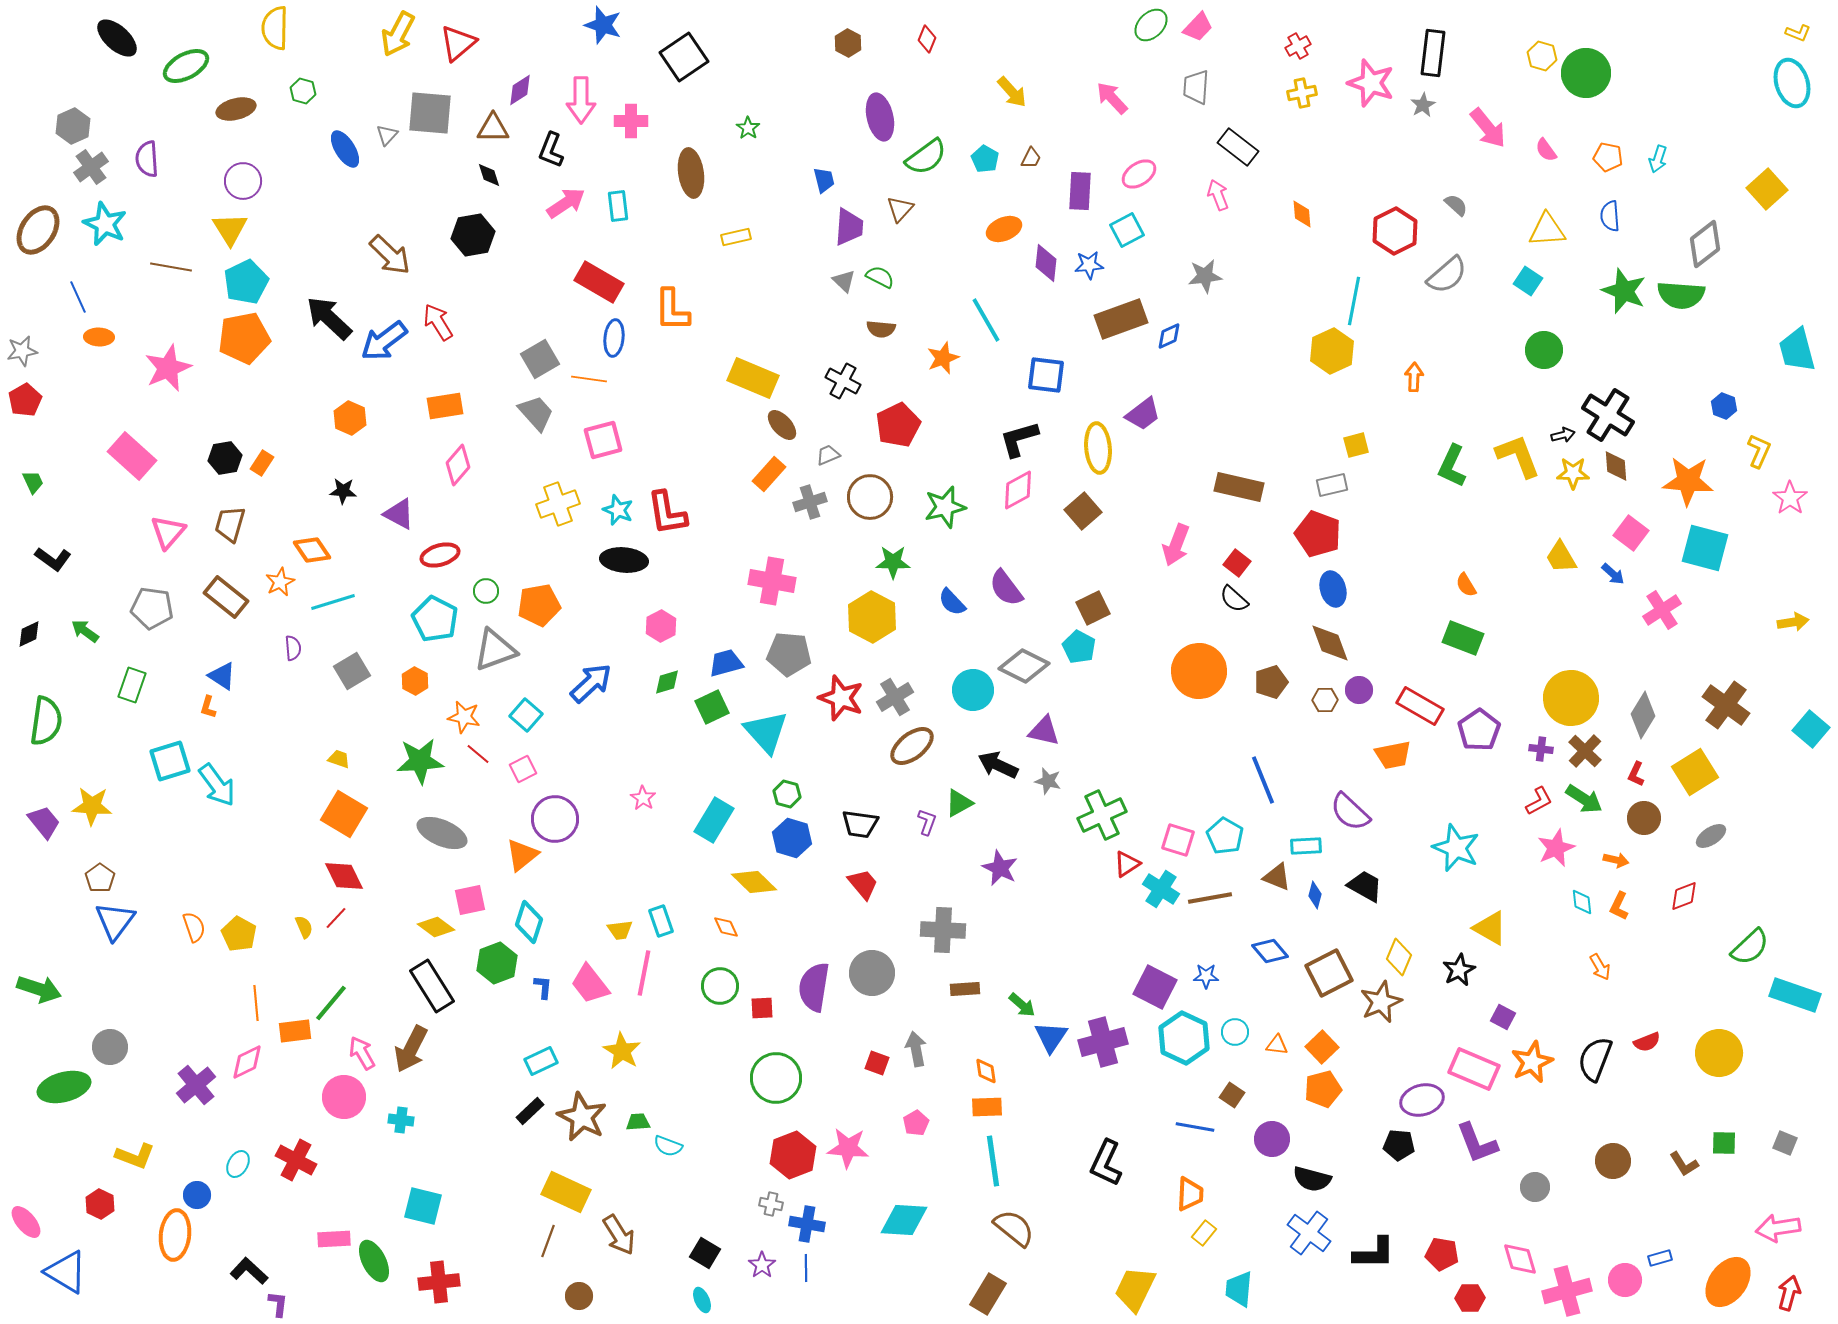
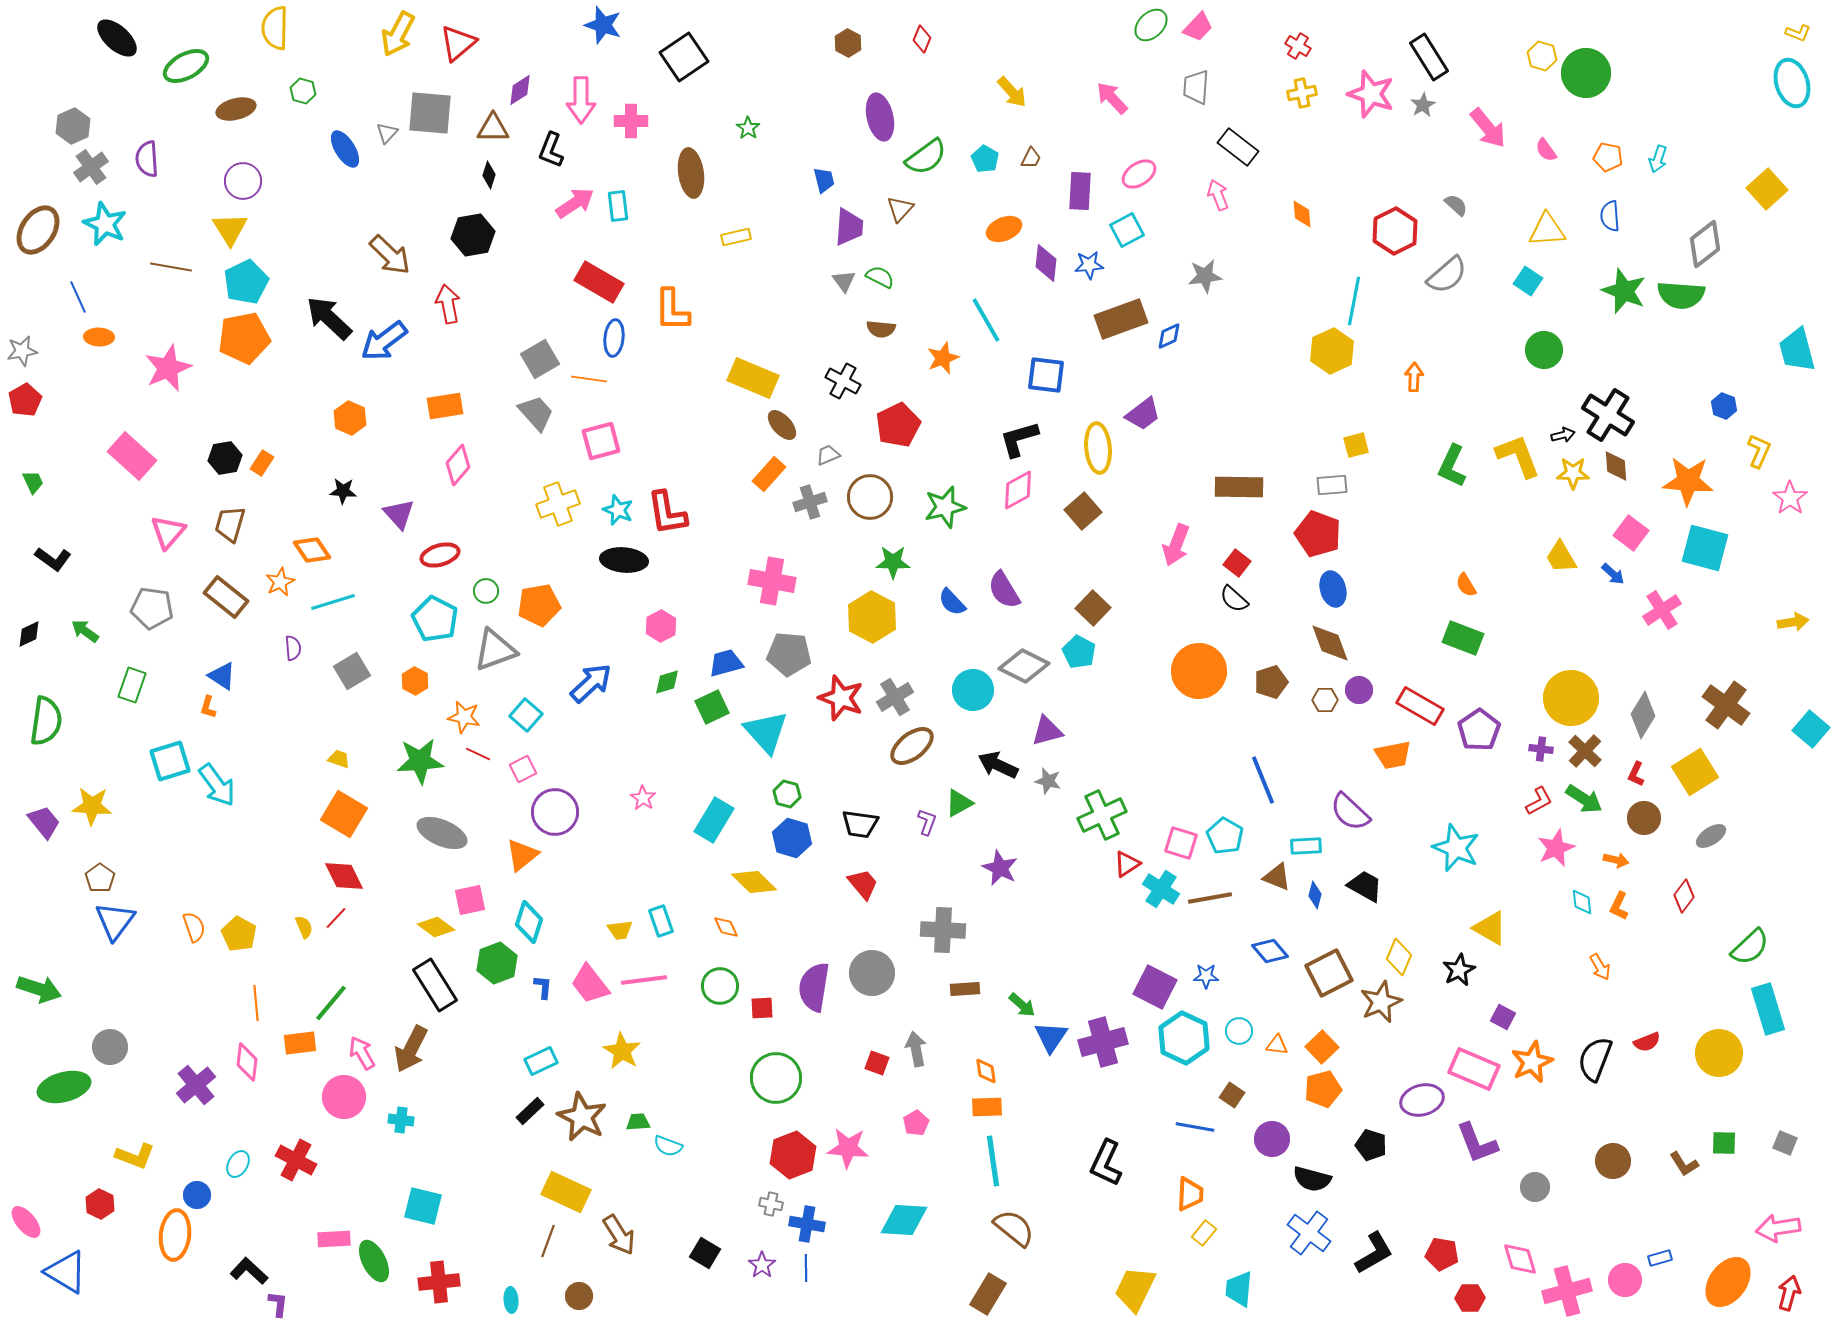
red diamond at (927, 39): moved 5 px left
red cross at (1298, 46): rotated 30 degrees counterclockwise
black rectangle at (1433, 53): moved 4 px left, 4 px down; rotated 39 degrees counterclockwise
pink star at (1371, 83): moved 11 px down
gray triangle at (387, 135): moved 2 px up
black diamond at (489, 175): rotated 36 degrees clockwise
pink arrow at (566, 203): moved 9 px right
gray triangle at (844, 281): rotated 10 degrees clockwise
red arrow at (438, 322): moved 10 px right, 18 px up; rotated 21 degrees clockwise
pink square at (603, 440): moved 2 px left, 1 px down
gray rectangle at (1332, 485): rotated 8 degrees clockwise
brown rectangle at (1239, 487): rotated 12 degrees counterclockwise
purple triangle at (399, 514): rotated 20 degrees clockwise
purple semicircle at (1006, 588): moved 2 px left, 2 px down; rotated 6 degrees clockwise
brown square at (1093, 608): rotated 20 degrees counterclockwise
cyan pentagon at (1079, 647): moved 5 px down
purple triangle at (1044, 731): moved 3 px right; rotated 28 degrees counterclockwise
red line at (478, 754): rotated 15 degrees counterclockwise
purple circle at (555, 819): moved 7 px up
pink square at (1178, 840): moved 3 px right, 3 px down
red diamond at (1684, 896): rotated 32 degrees counterclockwise
pink line at (644, 973): moved 7 px down; rotated 72 degrees clockwise
black rectangle at (432, 986): moved 3 px right, 1 px up
cyan rectangle at (1795, 995): moved 27 px left, 14 px down; rotated 54 degrees clockwise
orange rectangle at (295, 1031): moved 5 px right, 12 px down
cyan circle at (1235, 1032): moved 4 px right, 1 px up
pink diamond at (247, 1062): rotated 57 degrees counterclockwise
black pentagon at (1399, 1145): moved 28 px left; rotated 12 degrees clockwise
black L-shape at (1374, 1253): rotated 30 degrees counterclockwise
cyan ellipse at (702, 1300): moved 191 px left; rotated 20 degrees clockwise
